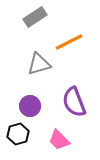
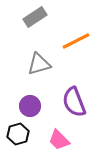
orange line: moved 7 px right, 1 px up
